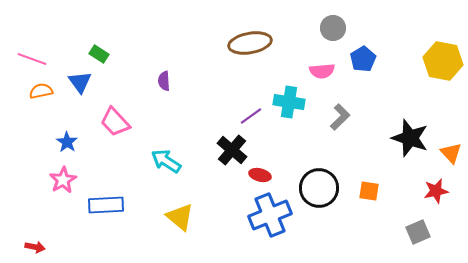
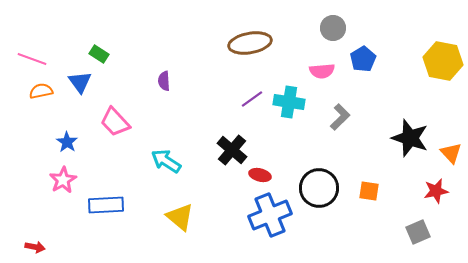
purple line: moved 1 px right, 17 px up
